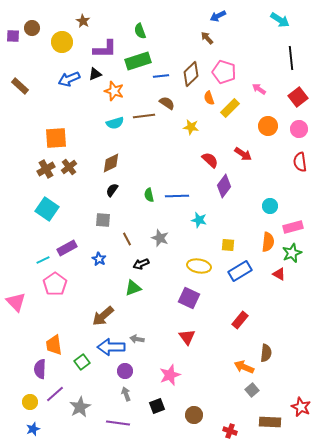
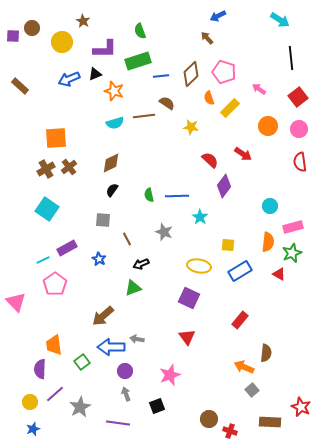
cyan star at (199, 220): moved 1 px right, 3 px up; rotated 21 degrees clockwise
gray star at (160, 238): moved 4 px right, 6 px up
brown circle at (194, 415): moved 15 px right, 4 px down
